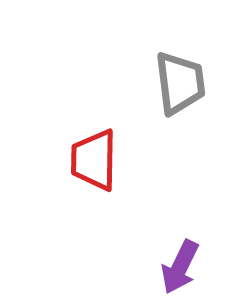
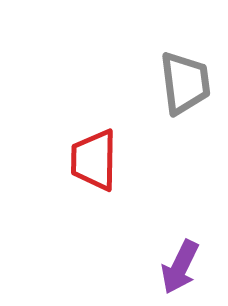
gray trapezoid: moved 5 px right
